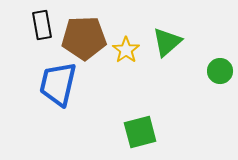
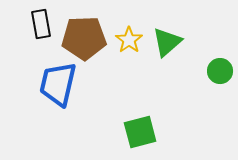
black rectangle: moved 1 px left, 1 px up
yellow star: moved 3 px right, 10 px up
